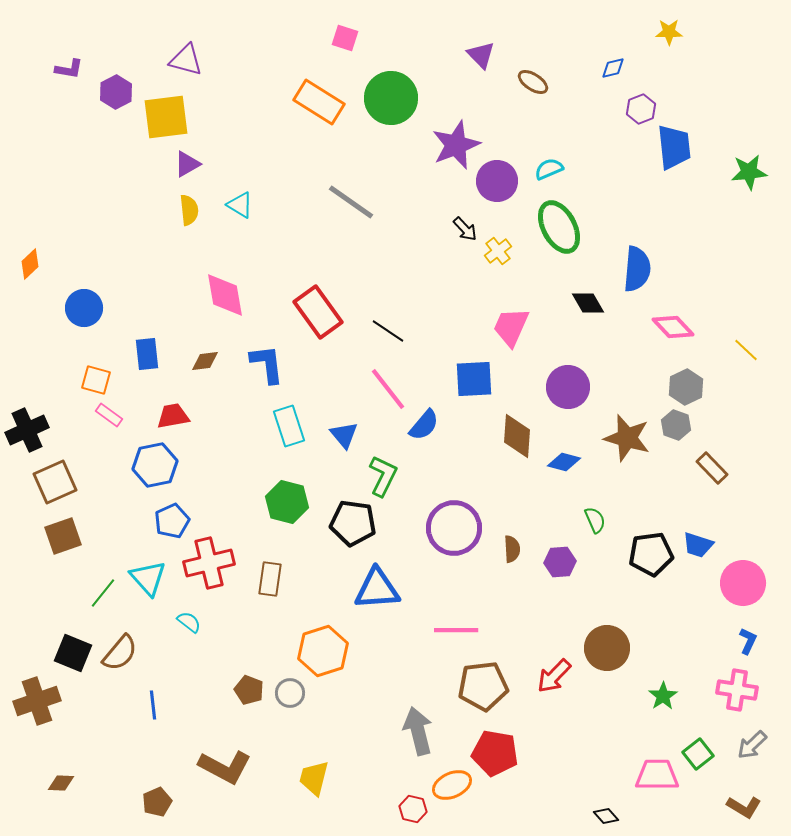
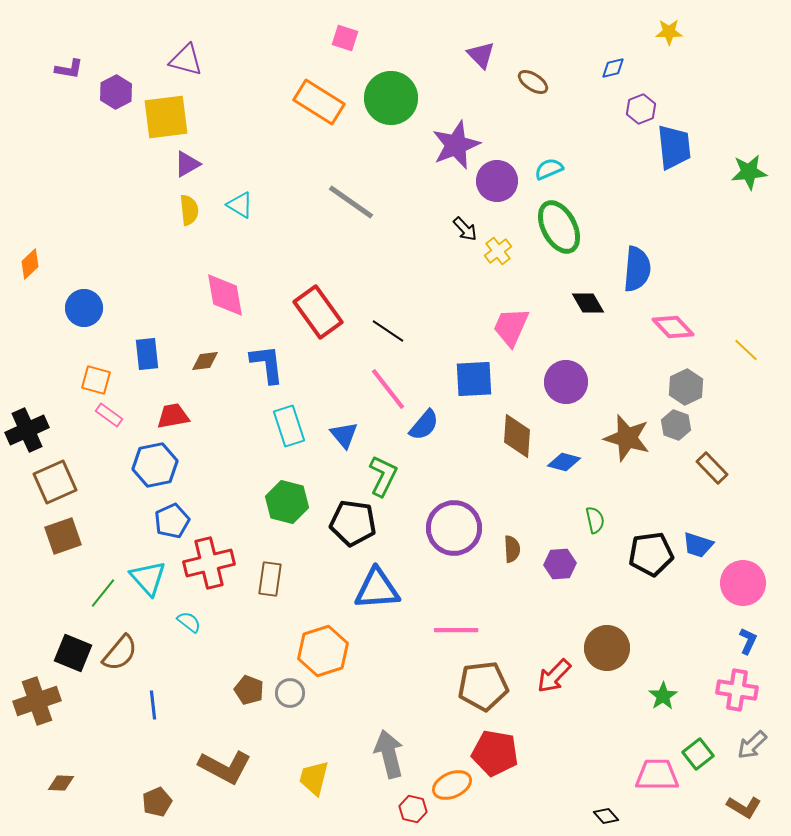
purple circle at (568, 387): moved 2 px left, 5 px up
green semicircle at (595, 520): rotated 12 degrees clockwise
purple hexagon at (560, 562): moved 2 px down
gray arrow at (418, 731): moved 29 px left, 23 px down
